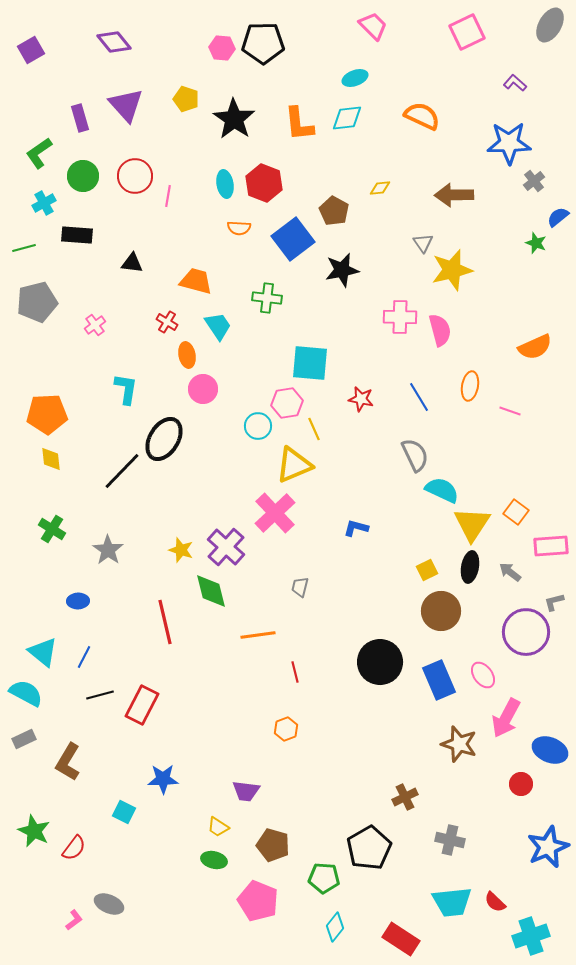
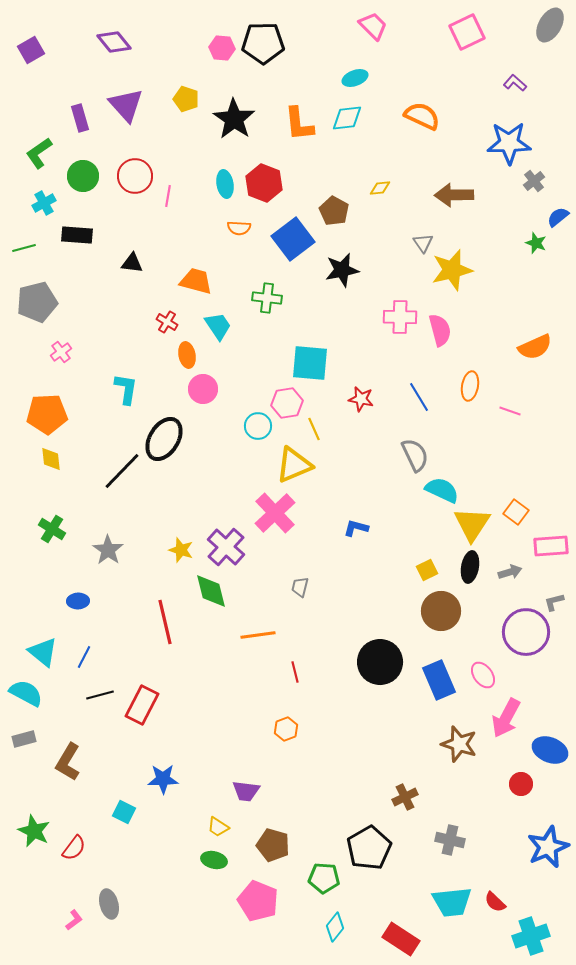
pink cross at (95, 325): moved 34 px left, 27 px down
gray arrow at (510, 572): rotated 125 degrees clockwise
gray rectangle at (24, 739): rotated 10 degrees clockwise
gray ellipse at (109, 904): rotated 52 degrees clockwise
